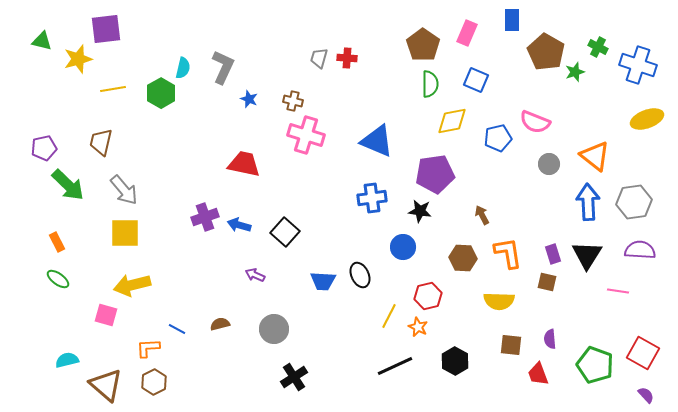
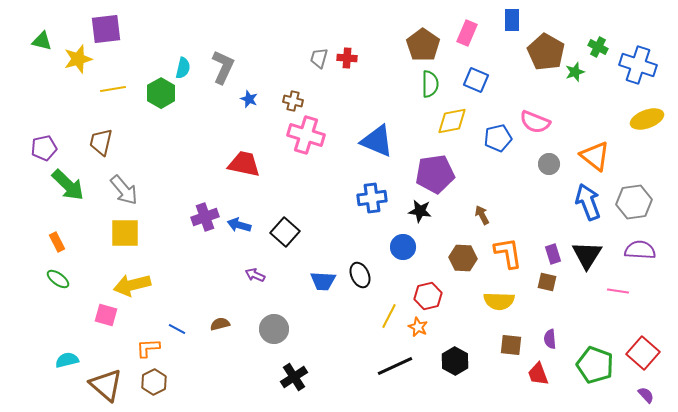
blue arrow at (588, 202): rotated 18 degrees counterclockwise
red square at (643, 353): rotated 12 degrees clockwise
